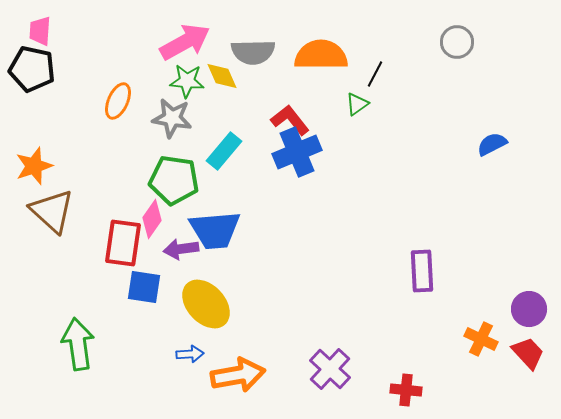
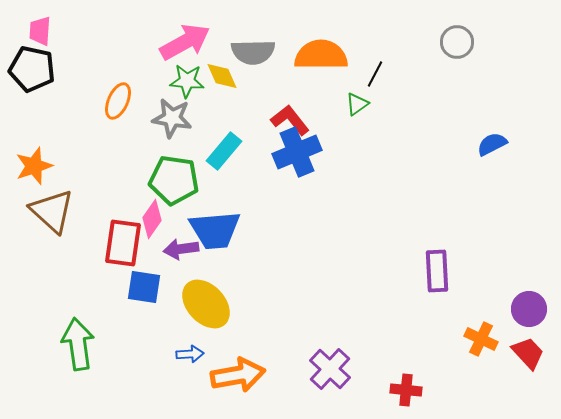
purple rectangle: moved 15 px right
